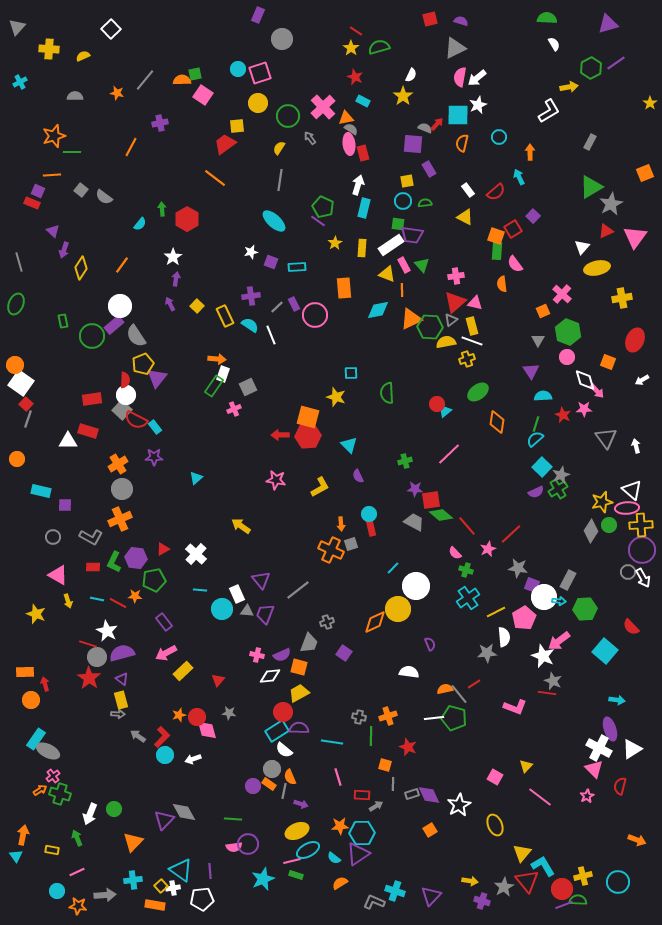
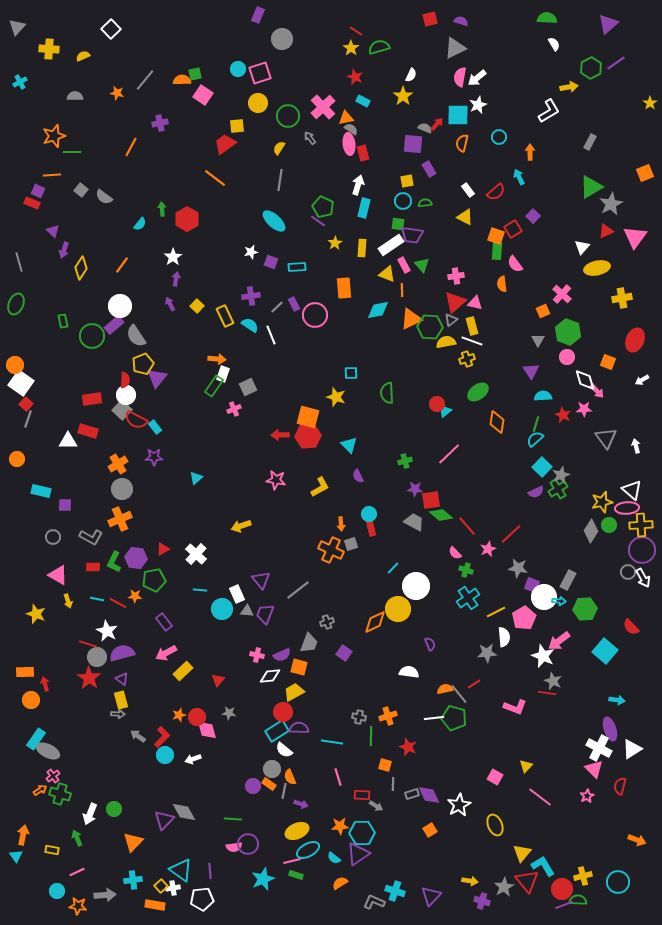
purple triangle at (608, 24): rotated 25 degrees counterclockwise
yellow arrow at (241, 526): rotated 54 degrees counterclockwise
yellow trapezoid at (299, 693): moved 5 px left, 1 px up
gray arrow at (376, 806): rotated 64 degrees clockwise
